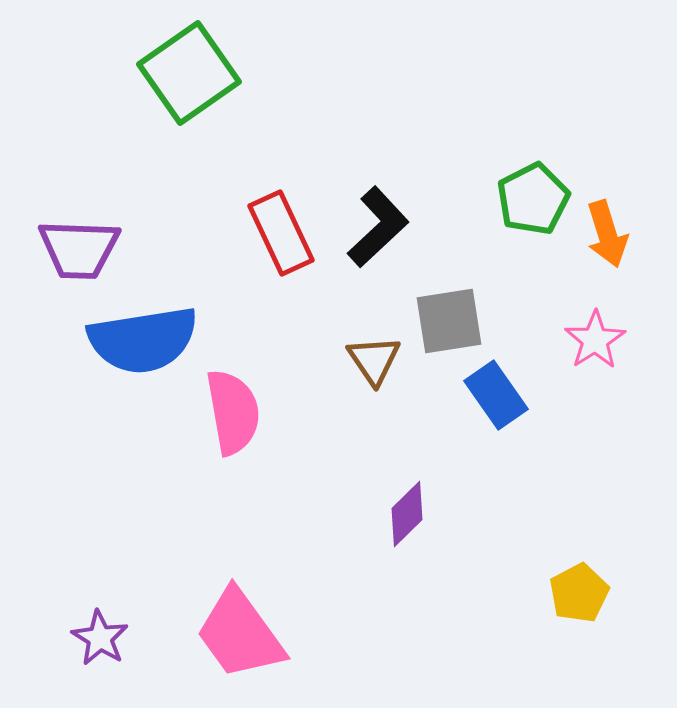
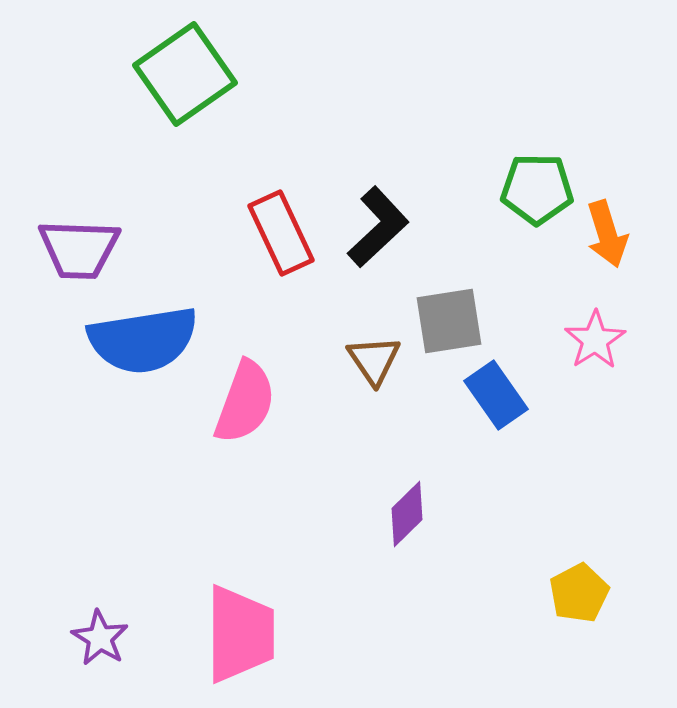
green square: moved 4 px left, 1 px down
green pentagon: moved 4 px right, 10 px up; rotated 28 degrees clockwise
pink semicircle: moved 12 px right, 10 px up; rotated 30 degrees clockwise
pink trapezoid: rotated 144 degrees counterclockwise
